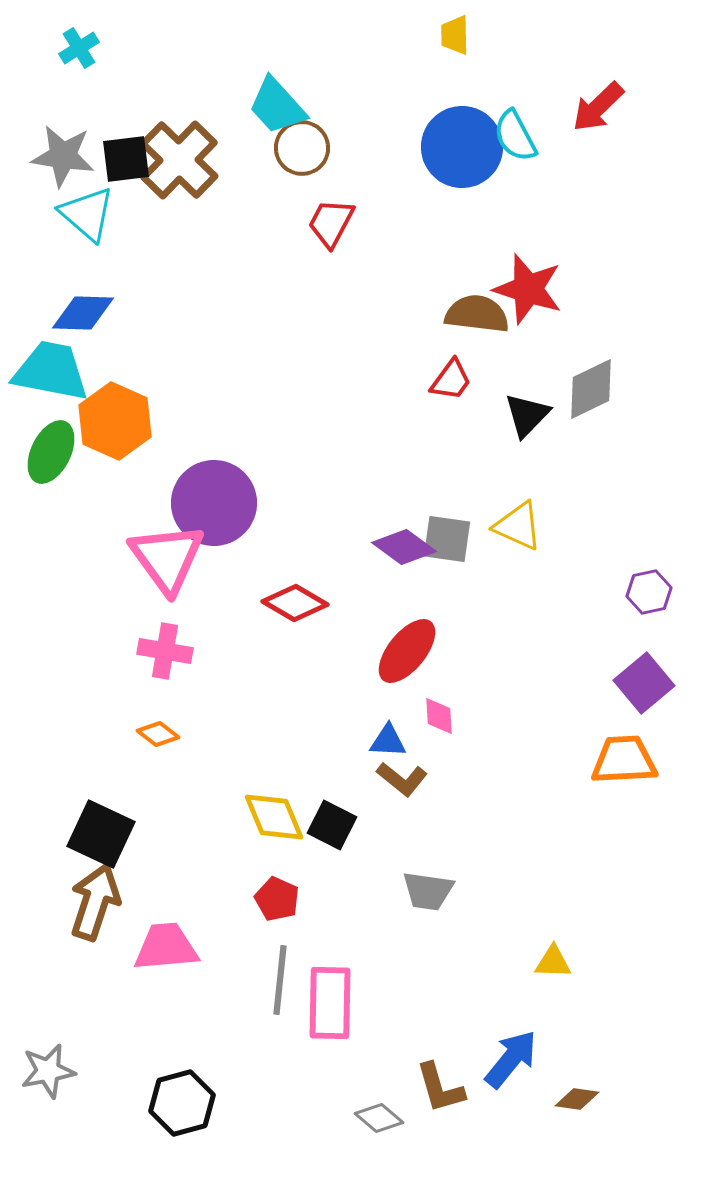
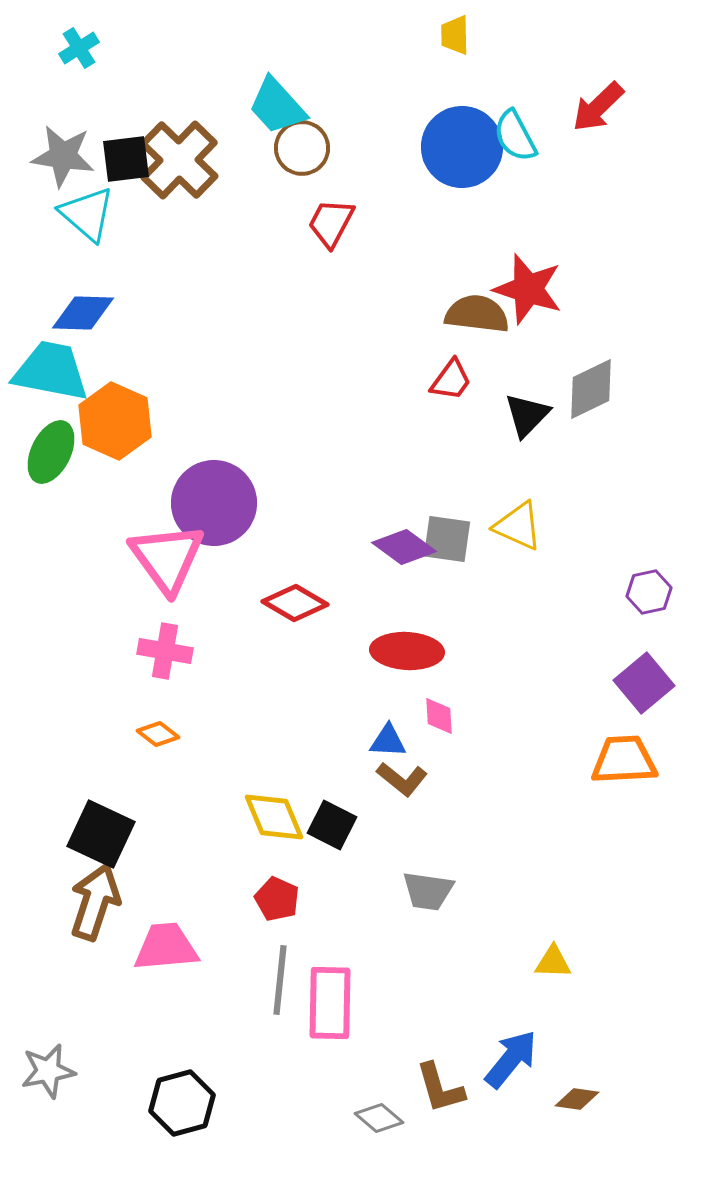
red ellipse at (407, 651): rotated 54 degrees clockwise
